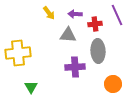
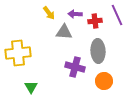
red cross: moved 3 px up
gray triangle: moved 4 px left, 3 px up
purple cross: rotated 18 degrees clockwise
orange circle: moved 9 px left, 3 px up
